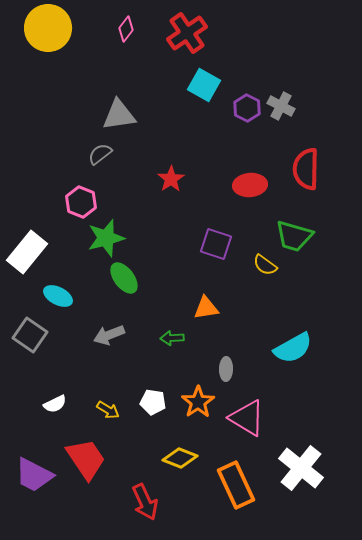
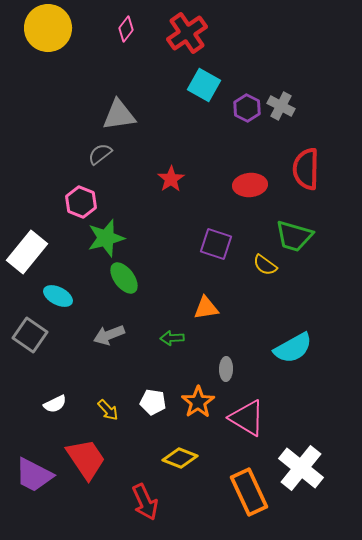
yellow arrow: rotated 15 degrees clockwise
orange rectangle: moved 13 px right, 7 px down
